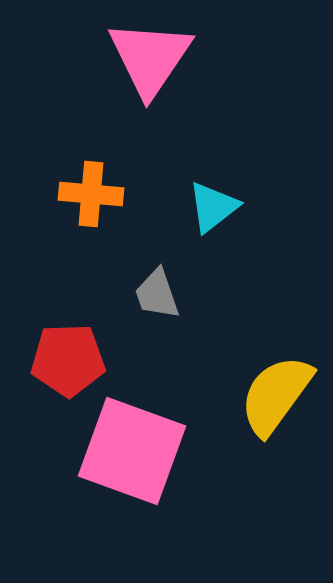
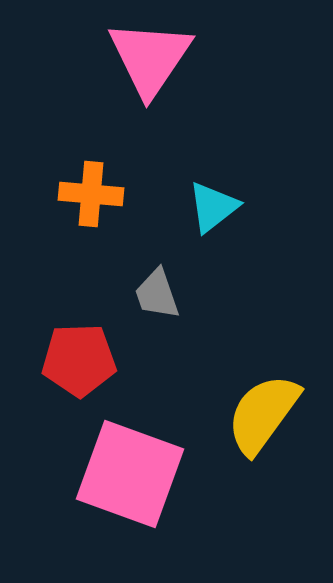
red pentagon: moved 11 px right
yellow semicircle: moved 13 px left, 19 px down
pink square: moved 2 px left, 23 px down
